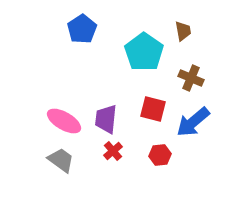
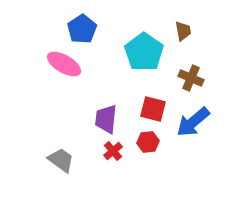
pink ellipse: moved 57 px up
red hexagon: moved 12 px left, 13 px up
